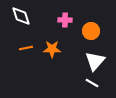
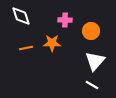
orange star: moved 6 px up
white line: moved 2 px down
